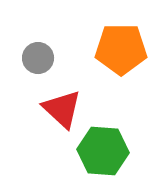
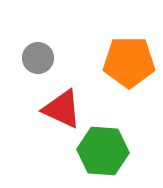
orange pentagon: moved 8 px right, 13 px down
red triangle: rotated 18 degrees counterclockwise
